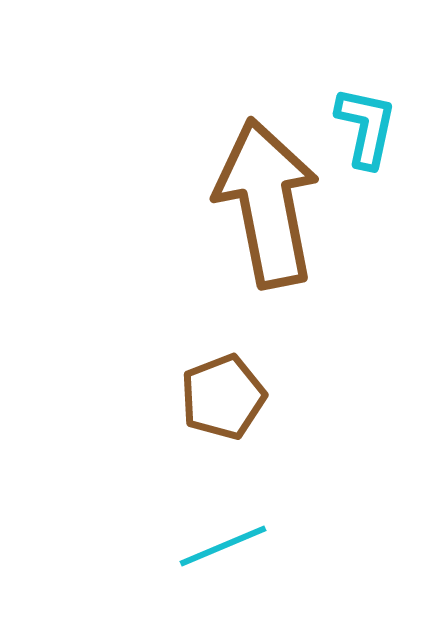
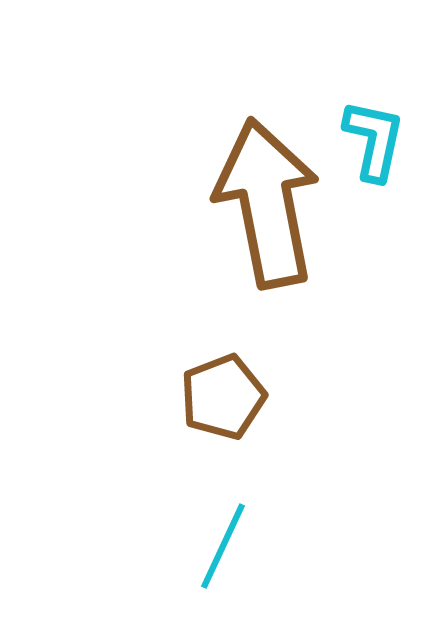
cyan L-shape: moved 8 px right, 13 px down
cyan line: rotated 42 degrees counterclockwise
